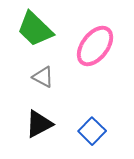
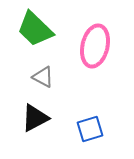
pink ellipse: rotated 24 degrees counterclockwise
black triangle: moved 4 px left, 6 px up
blue square: moved 2 px left, 2 px up; rotated 28 degrees clockwise
